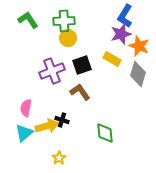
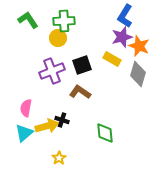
purple star: moved 1 px right, 3 px down
yellow circle: moved 10 px left
brown L-shape: rotated 20 degrees counterclockwise
